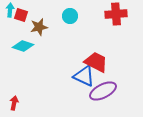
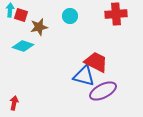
blue triangle: rotated 10 degrees counterclockwise
